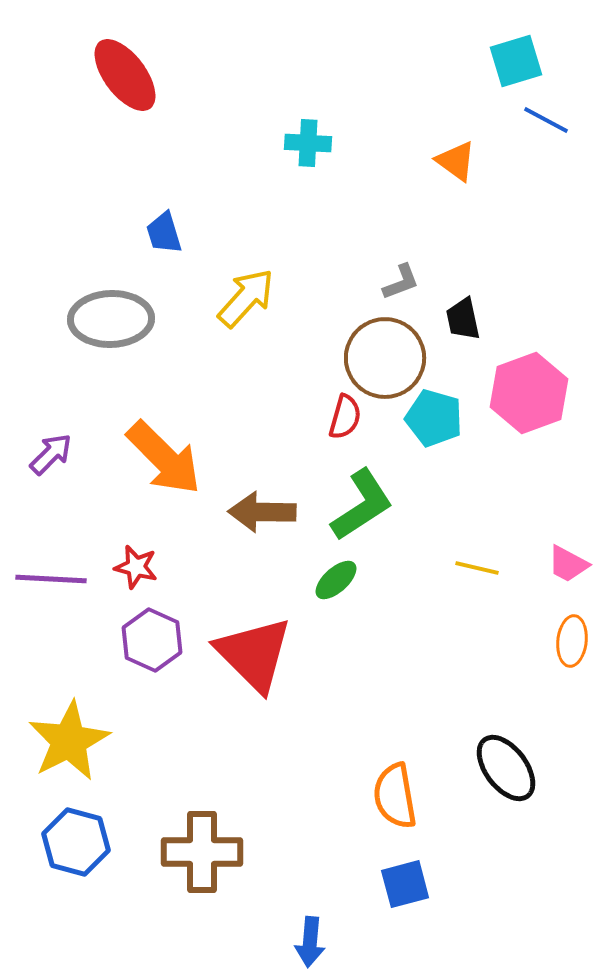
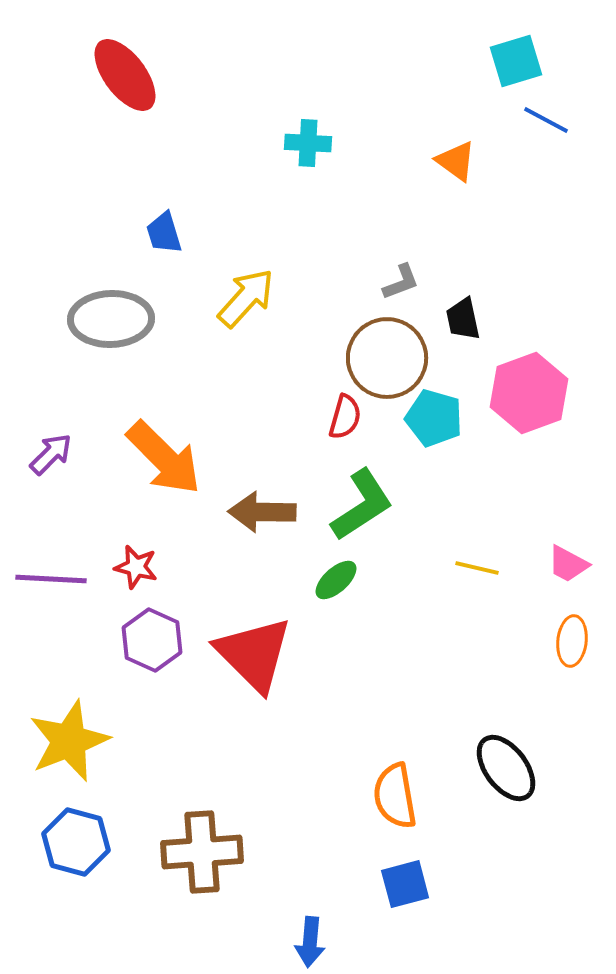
brown circle: moved 2 px right
yellow star: rotated 6 degrees clockwise
brown cross: rotated 4 degrees counterclockwise
